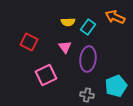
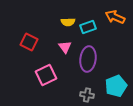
cyan rectangle: rotated 35 degrees clockwise
